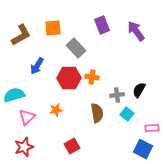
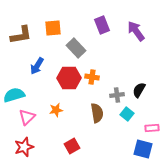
brown L-shape: rotated 20 degrees clockwise
blue square: rotated 12 degrees counterclockwise
